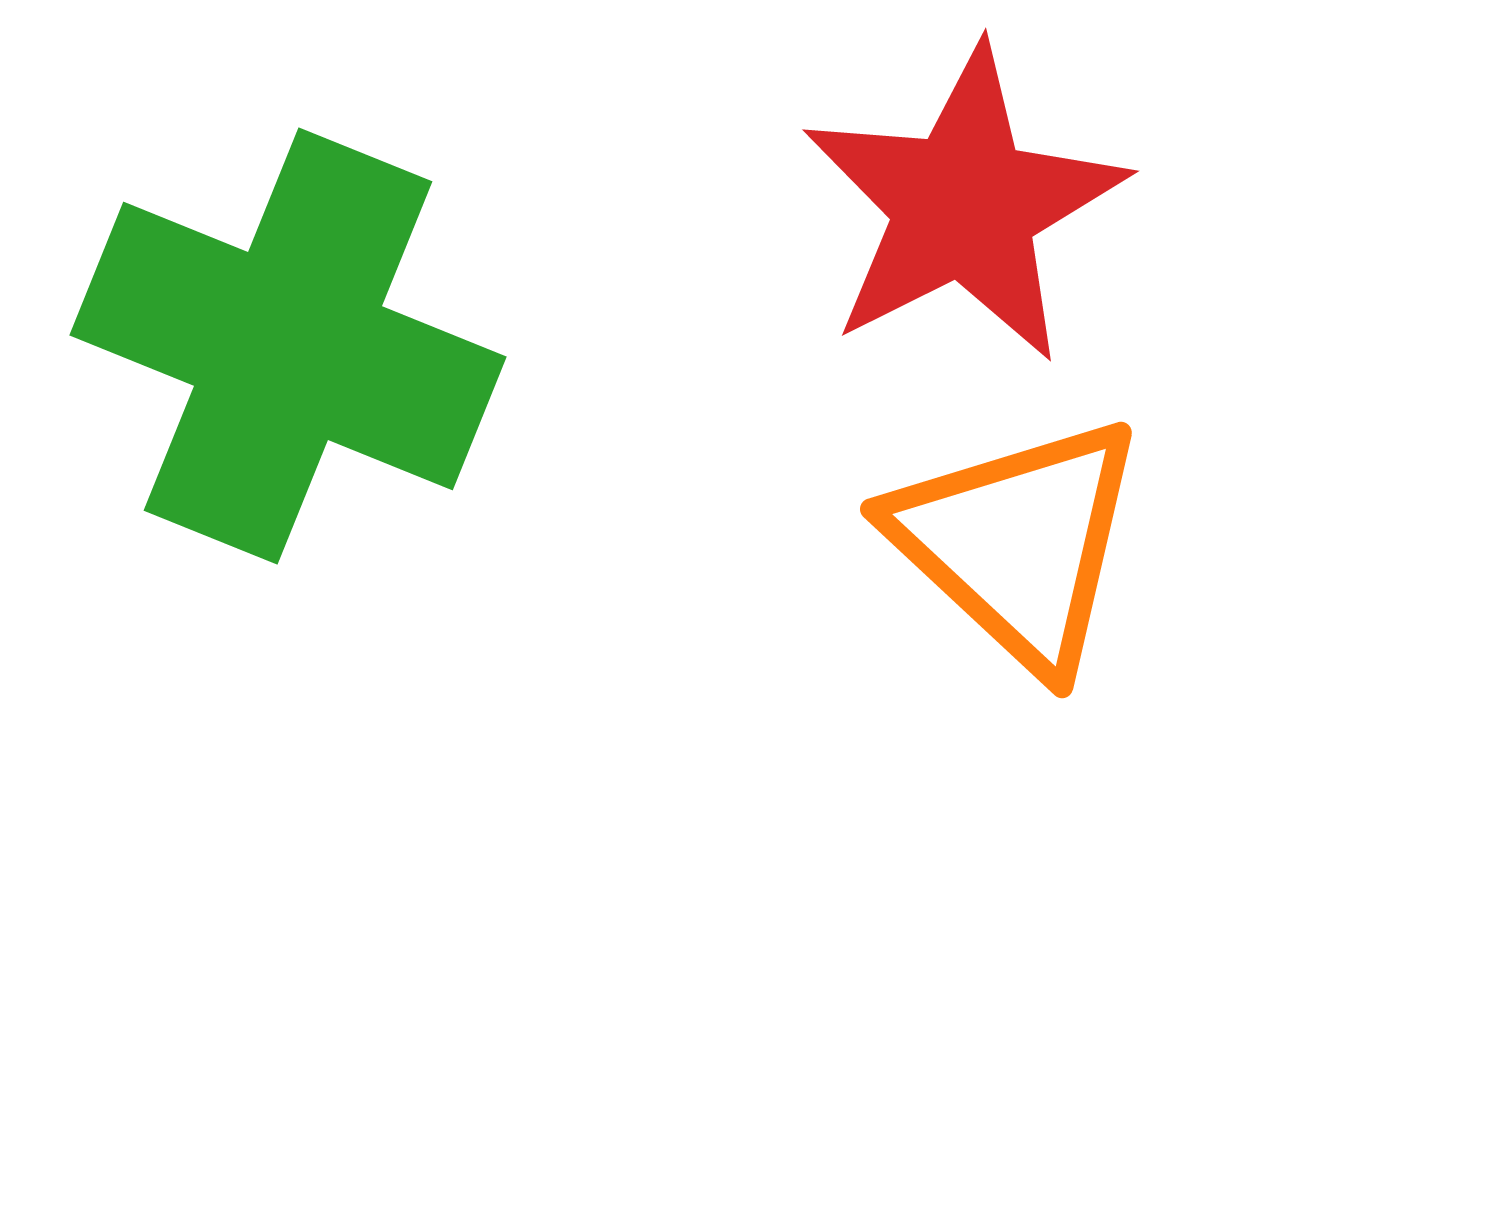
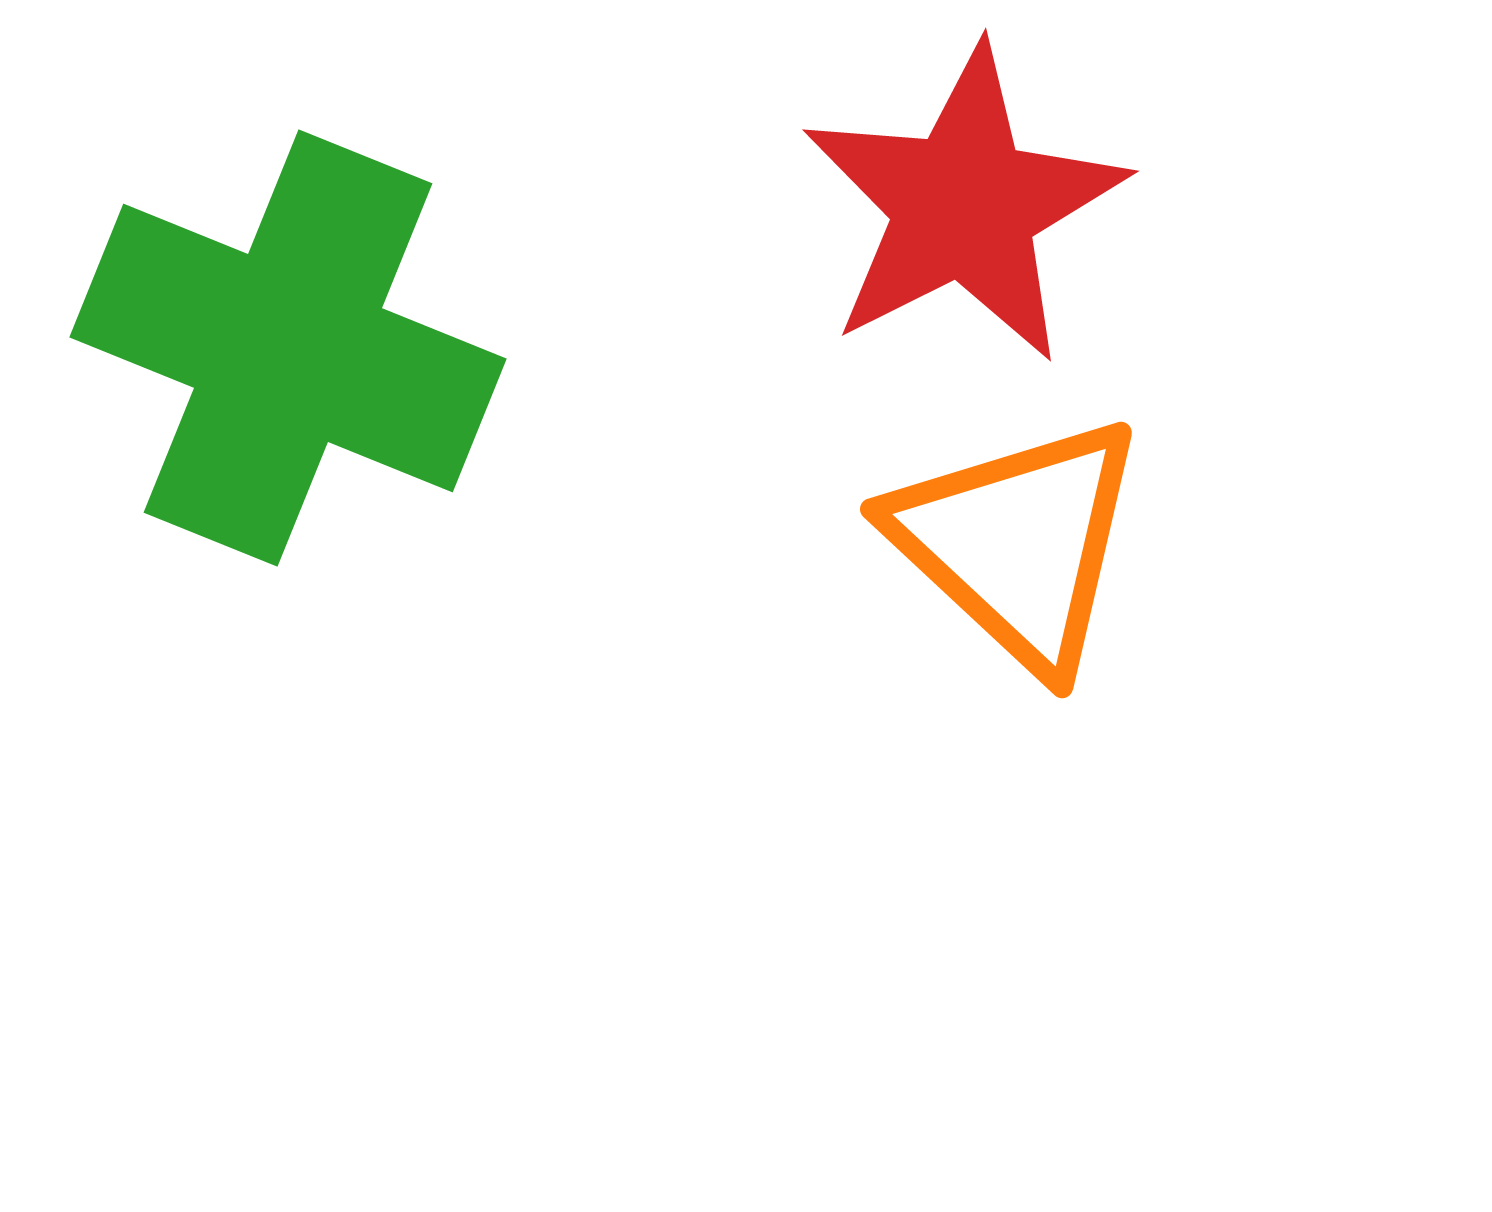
green cross: moved 2 px down
